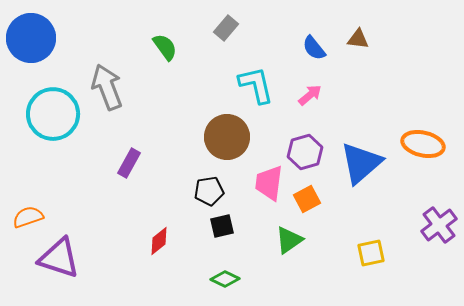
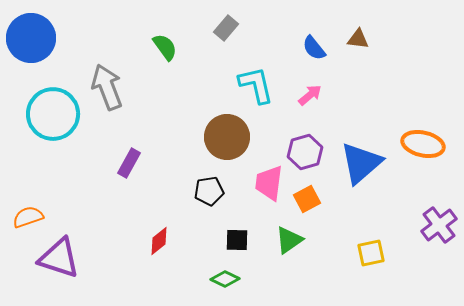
black square: moved 15 px right, 14 px down; rotated 15 degrees clockwise
